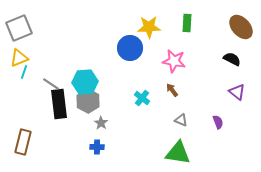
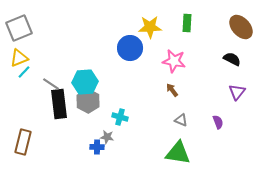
yellow star: moved 1 px right
cyan line: rotated 24 degrees clockwise
purple triangle: rotated 30 degrees clockwise
cyan cross: moved 22 px left, 19 px down; rotated 21 degrees counterclockwise
gray star: moved 6 px right, 14 px down; rotated 24 degrees counterclockwise
